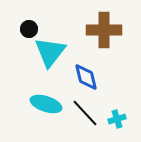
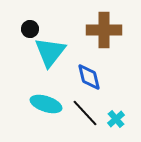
black circle: moved 1 px right
blue diamond: moved 3 px right
cyan cross: moved 1 px left; rotated 24 degrees counterclockwise
